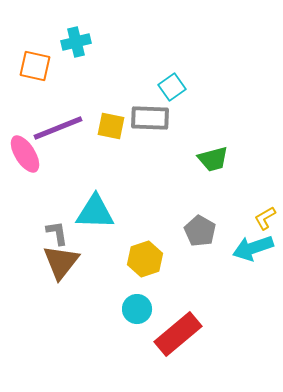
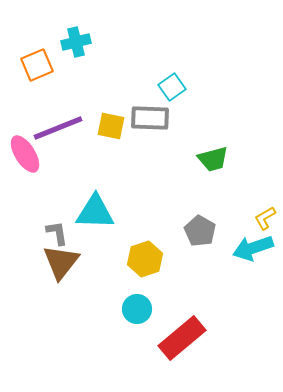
orange square: moved 2 px right, 1 px up; rotated 36 degrees counterclockwise
red rectangle: moved 4 px right, 4 px down
